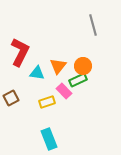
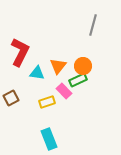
gray line: rotated 30 degrees clockwise
